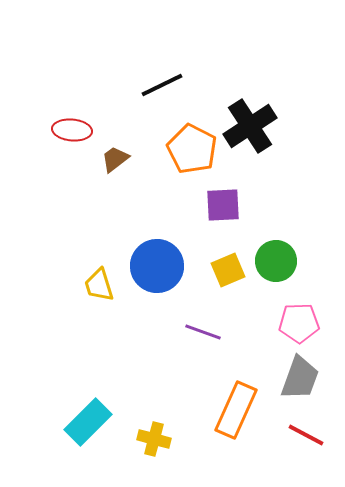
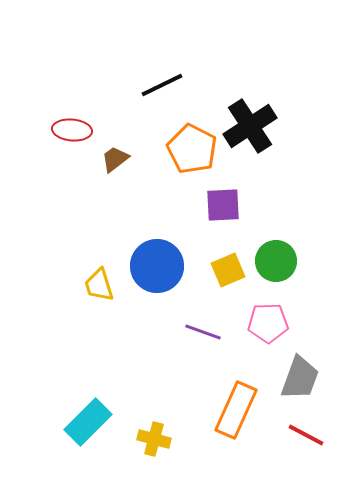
pink pentagon: moved 31 px left
